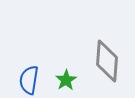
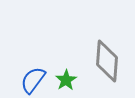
blue semicircle: moved 4 px right; rotated 28 degrees clockwise
